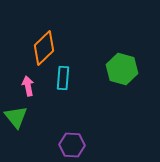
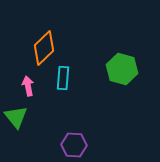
purple hexagon: moved 2 px right
